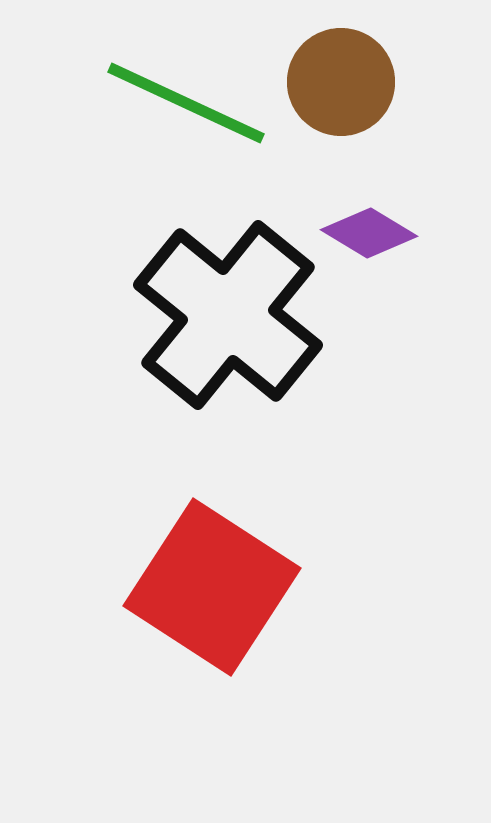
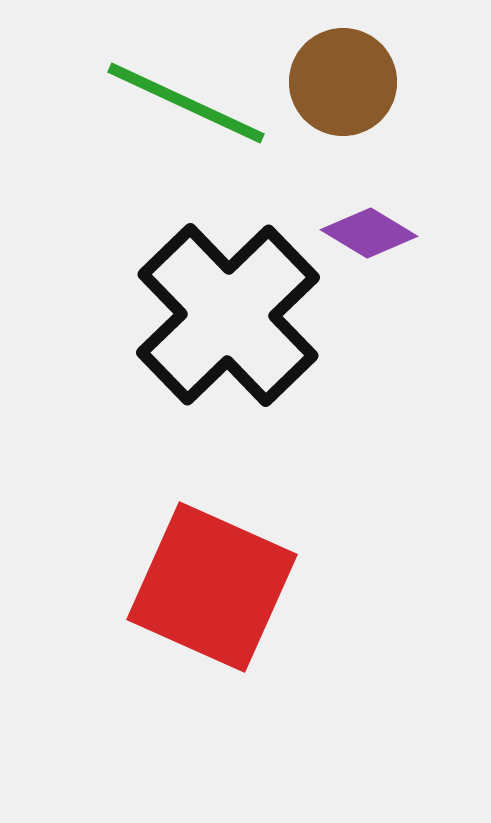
brown circle: moved 2 px right
black cross: rotated 7 degrees clockwise
red square: rotated 9 degrees counterclockwise
